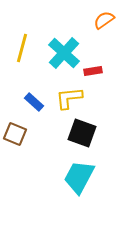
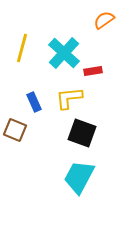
blue rectangle: rotated 24 degrees clockwise
brown square: moved 4 px up
